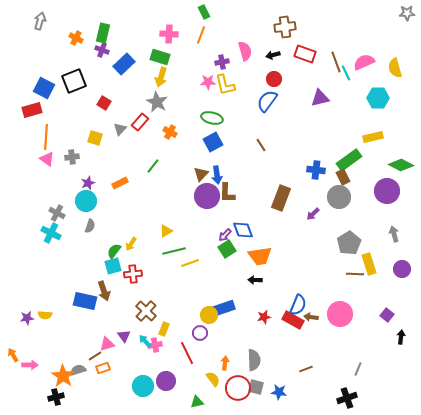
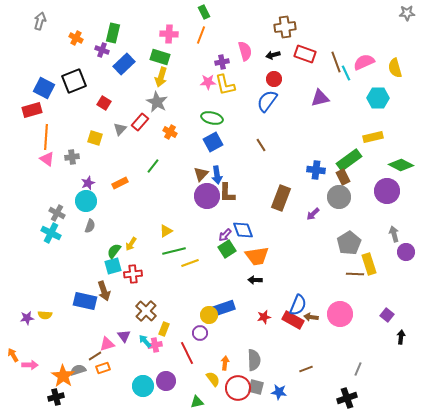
green rectangle at (103, 33): moved 10 px right
orange trapezoid at (260, 256): moved 3 px left
purple circle at (402, 269): moved 4 px right, 17 px up
